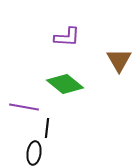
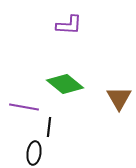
purple L-shape: moved 2 px right, 12 px up
brown triangle: moved 38 px down
black line: moved 2 px right, 1 px up
